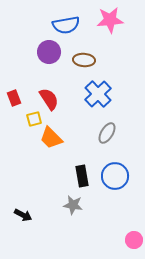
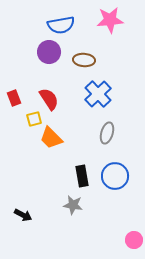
blue semicircle: moved 5 px left
gray ellipse: rotated 15 degrees counterclockwise
